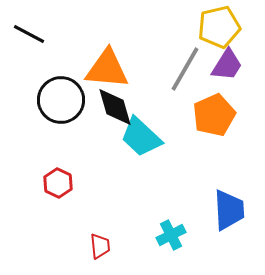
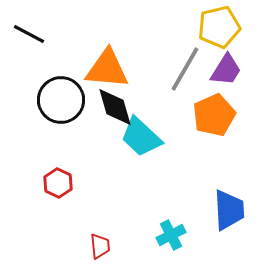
purple trapezoid: moved 1 px left, 5 px down
